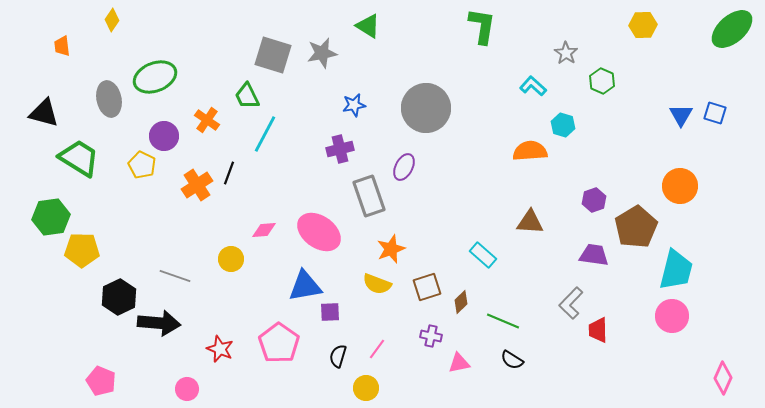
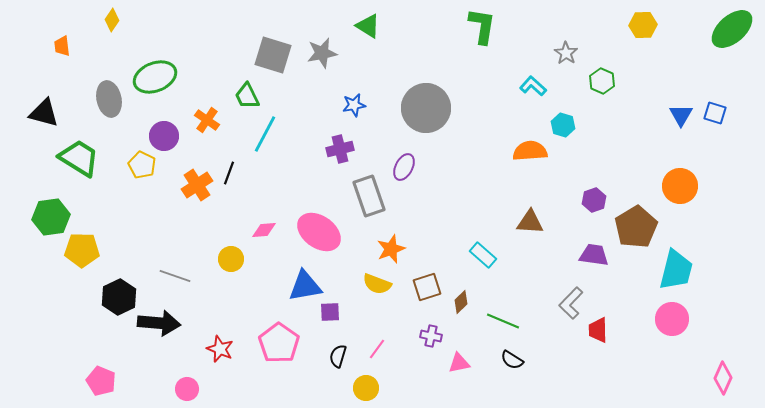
pink circle at (672, 316): moved 3 px down
